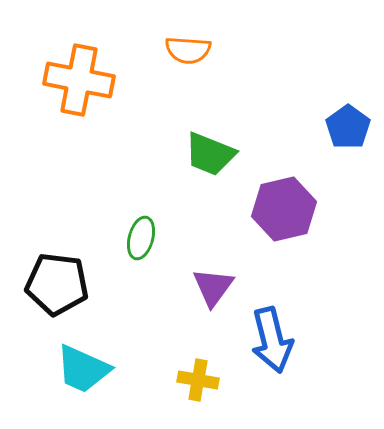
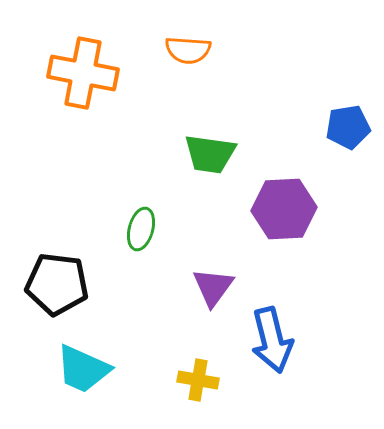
orange cross: moved 4 px right, 7 px up
blue pentagon: rotated 27 degrees clockwise
green trapezoid: rotated 14 degrees counterclockwise
purple hexagon: rotated 10 degrees clockwise
green ellipse: moved 9 px up
